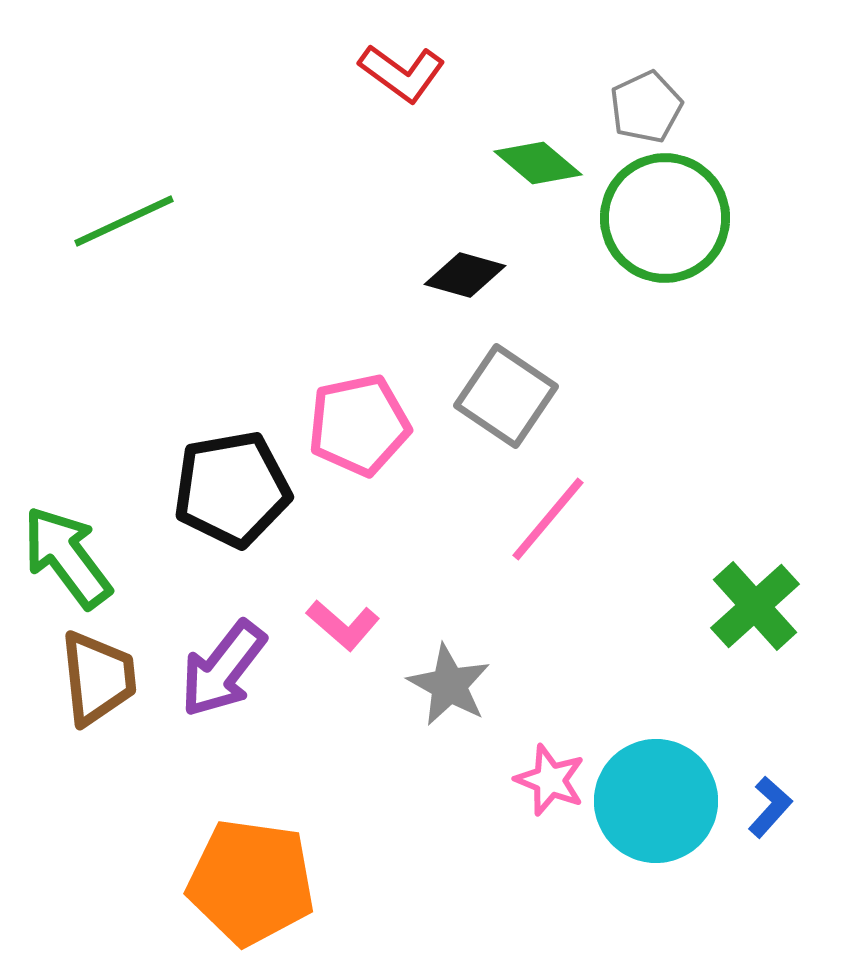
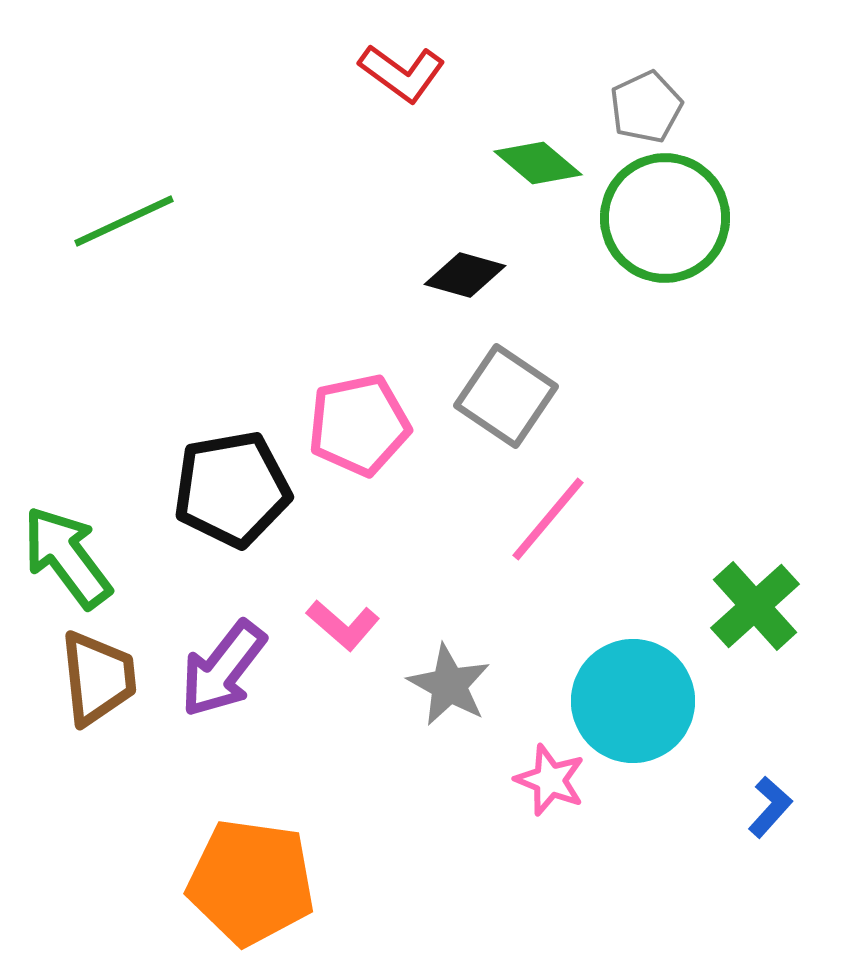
cyan circle: moved 23 px left, 100 px up
